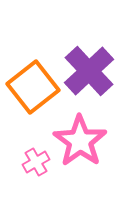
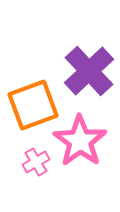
orange square: moved 18 px down; rotated 18 degrees clockwise
